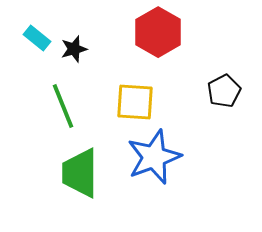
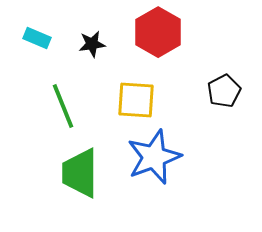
cyan rectangle: rotated 16 degrees counterclockwise
black star: moved 18 px right, 5 px up; rotated 8 degrees clockwise
yellow square: moved 1 px right, 2 px up
